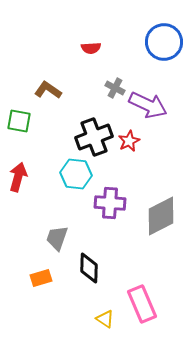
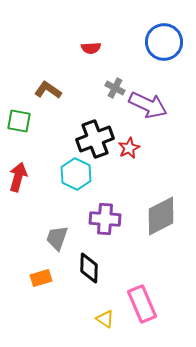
black cross: moved 1 px right, 2 px down
red star: moved 7 px down
cyan hexagon: rotated 20 degrees clockwise
purple cross: moved 5 px left, 16 px down
